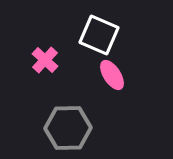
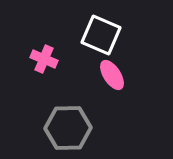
white square: moved 2 px right
pink cross: moved 1 px left, 1 px up; rotated 20 degrees counterclockwise
